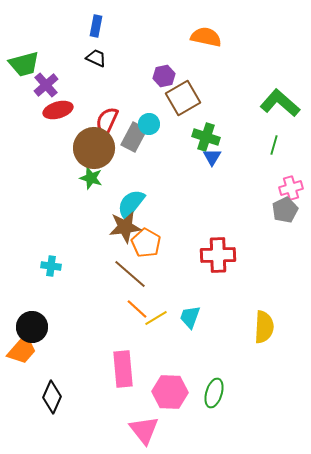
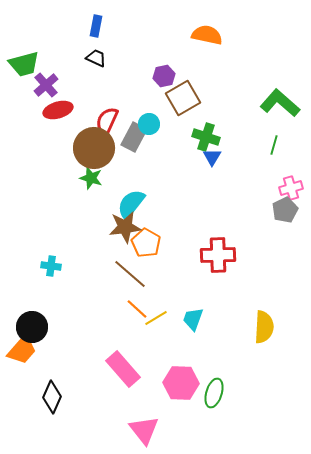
orange semicircle: moved 1 px right, 2 px up
cyan trapezoid: moved 3 px right, 2 px down
pink rectangle: rotated 36 degrees counterclockwise
pink hexagon: moved 11 px right, 9 px up
